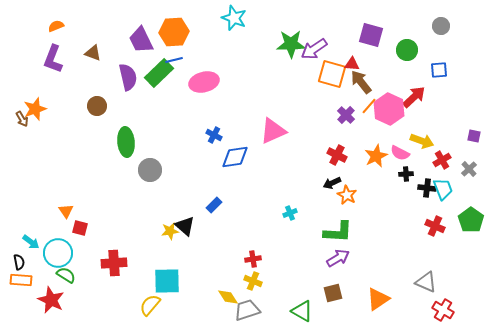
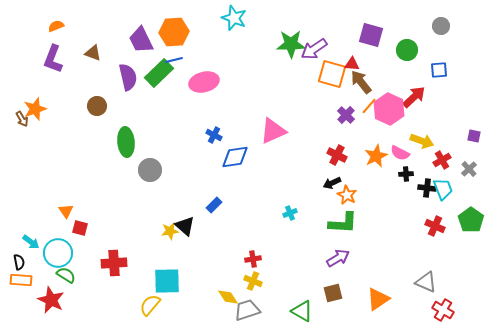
green L-shape at (338, 232): moved 5 px right, 9 px up
